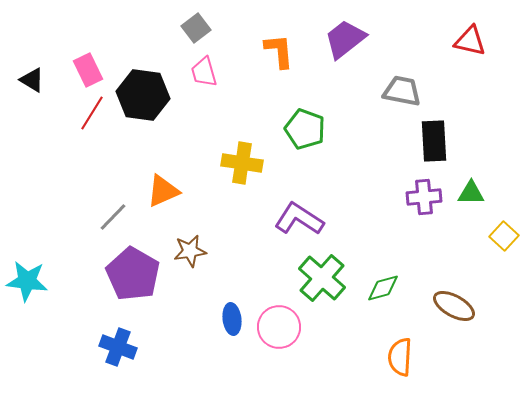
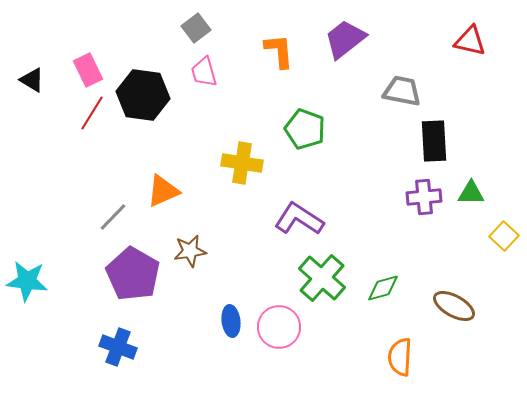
blue ellipse: moved 1 px left, 2 px down
